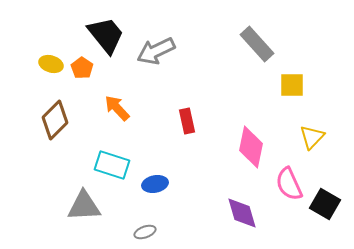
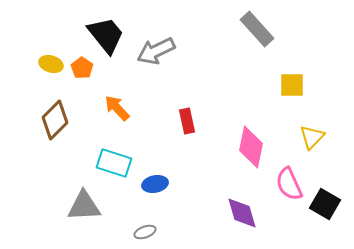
gray rectangle: moved 15 px up
cyan rectangle: moved 2 px right, 2 px up
